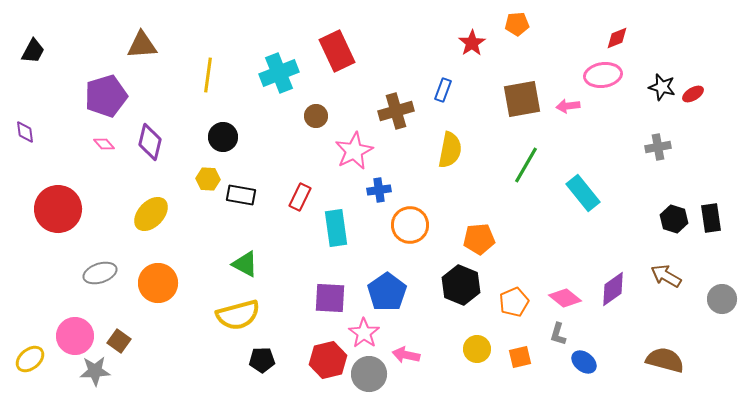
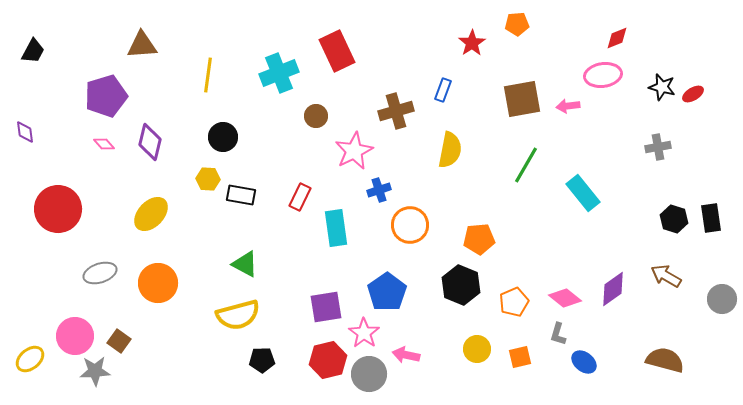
blue cross at (379, 190): rotated 10 degrees counterclockwise
purple square at (330, 298): moved 4 px left, 9 px down; rotated 12 degrees counterclockwise
